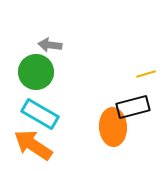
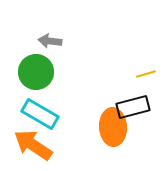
gray arrow: moved 4 px up
